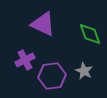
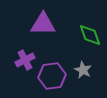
purple triangle: rotated 24 degrees counterclockwise
green diamond: moved 1 px down
gray star: moved 1 px left, 1 px up
